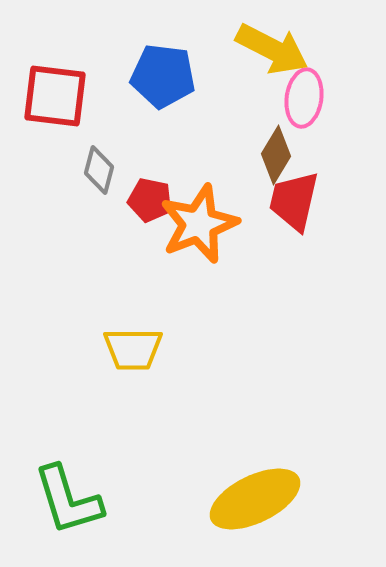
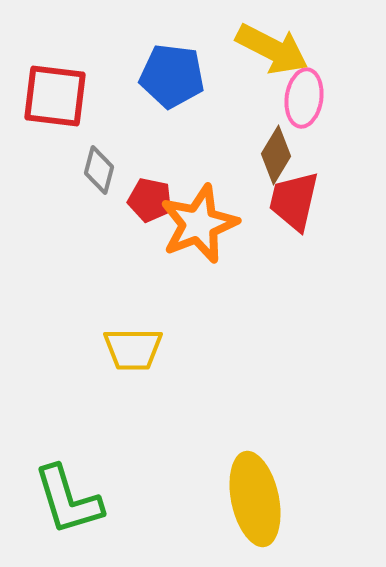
blue pentagon: moved 9 px right
yellow ellipse: rotated 76 degrees counterclockwise
